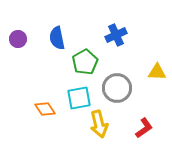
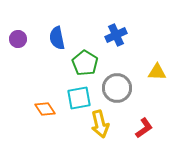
green pentagon: moved 1 px down; rotated 10 degrees counterclockwise
yellow arrow: moved 1 px right
